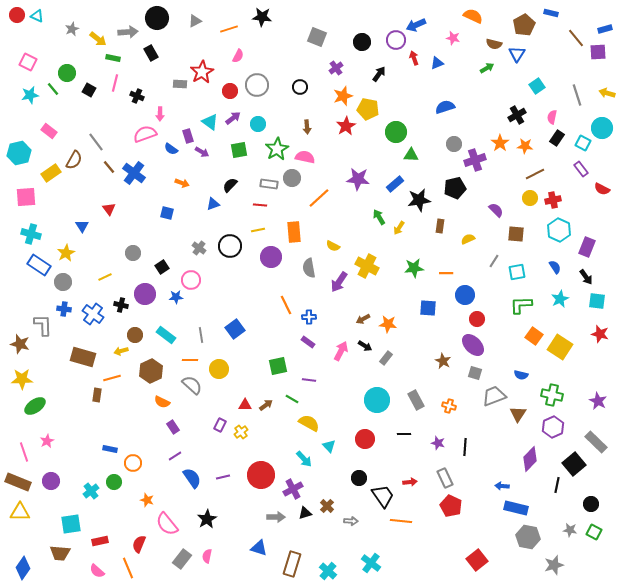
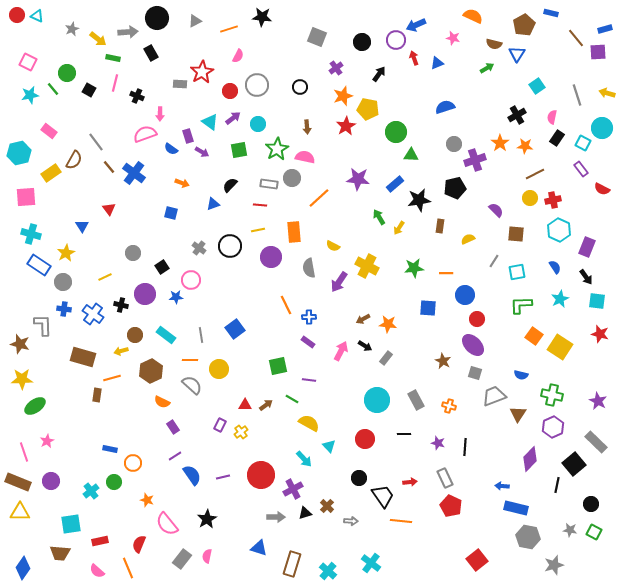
blue square at (167, 213): moved 4 px right
blue semicircle at (192, 478): moved 3 px up
